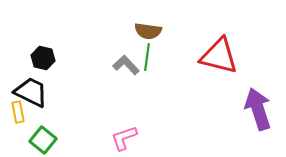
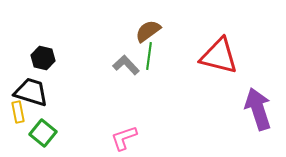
brown semicircle: rotated 136 degrees clockwise
green line: moved 2 px right, 1 px up
black trapezoid: rotated 9 degrees counterclockwise
green square: moved 7 px up
